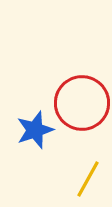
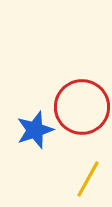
red circle: moved 4 px down
